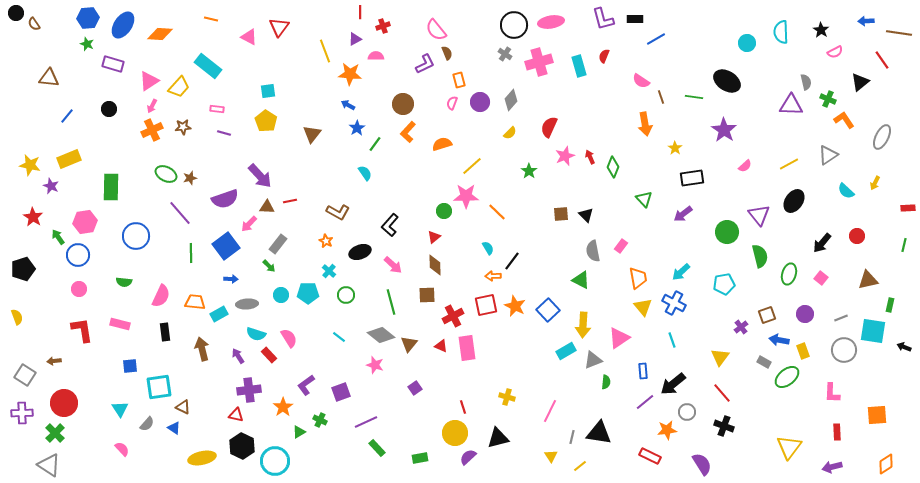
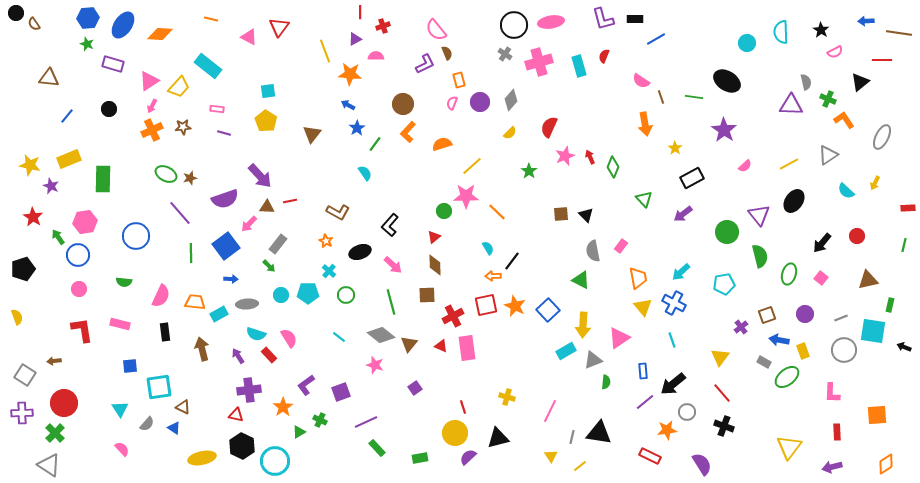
red line at (882, 60): rotated 54 degrees counterclockwise
black rectangle at (692, 178): rotated 20 degrees counterclockwise
green rectangle at (111, 187): moved 8 px left, 8 px up
